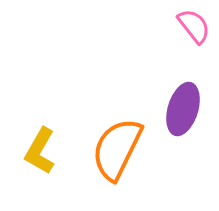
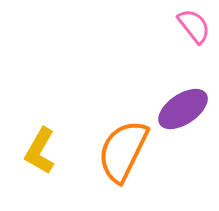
purple ellipse: rotated 39 degrees clockwise
orange semicircle: moved 6 px right, 2 px down
